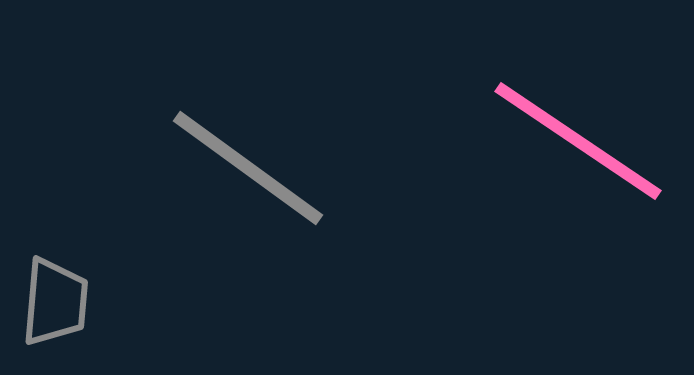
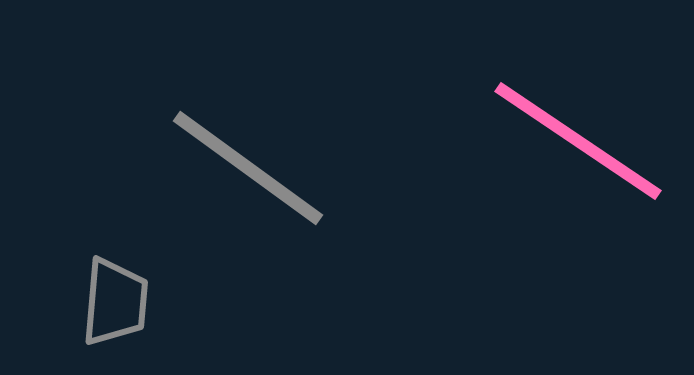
gray trapezoid: moved 60 px right
